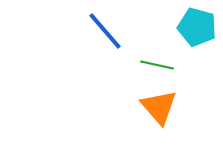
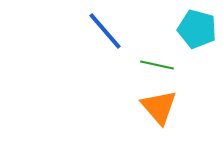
cyan pentagon: moved 2 px down
